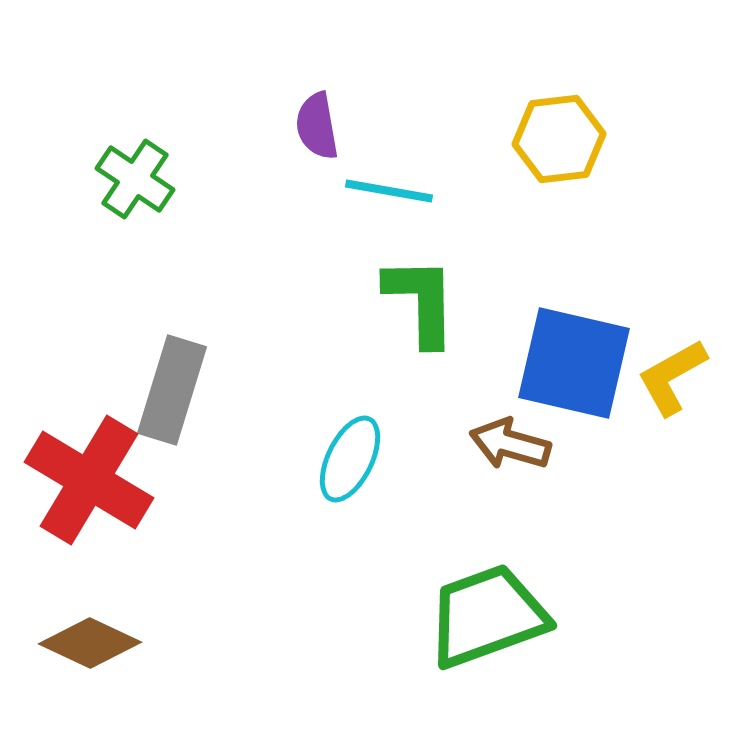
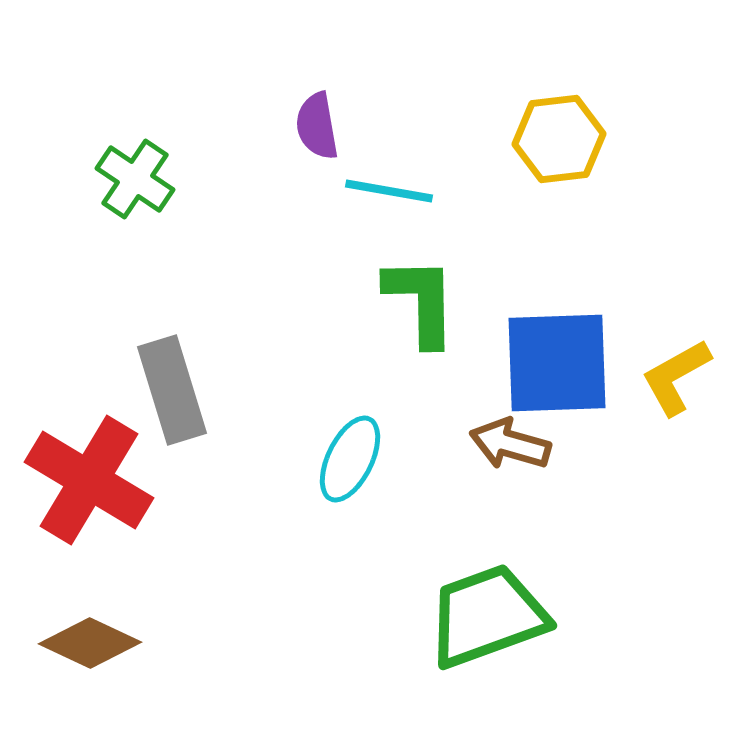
blue square: moved 17 px left; rotated 15 degrees counterclockwise
yellow L-shape: moved 4 px right
gray rectangle: rotated 34 degrees counterclockwise
